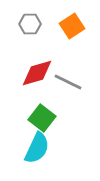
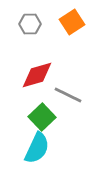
orange square: moved 4 px up
red diamond: moved 2 px down
gray line: moved 13 px down
green square: moved 1 px up; rotated 8 degrees clockwise
